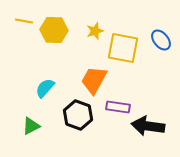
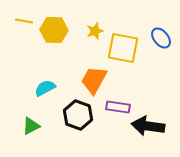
blue ellipse: moved 2 px up
cyan semicircle: rotated 20 degrees clockwise
